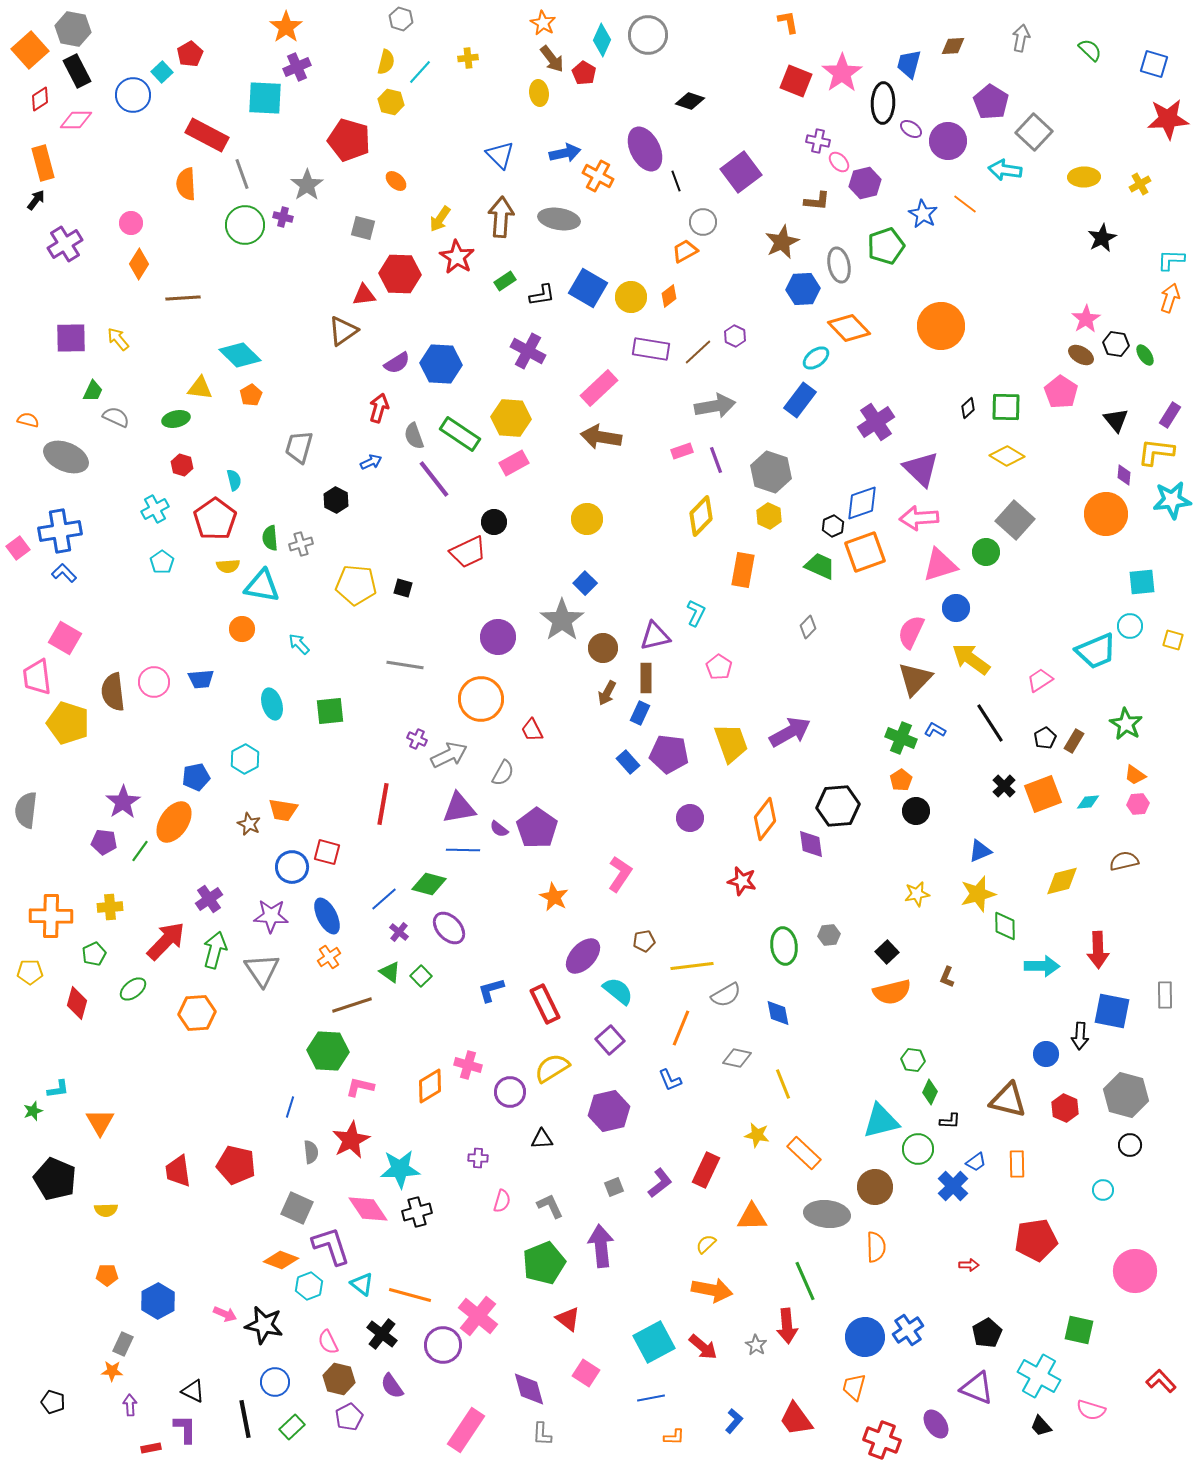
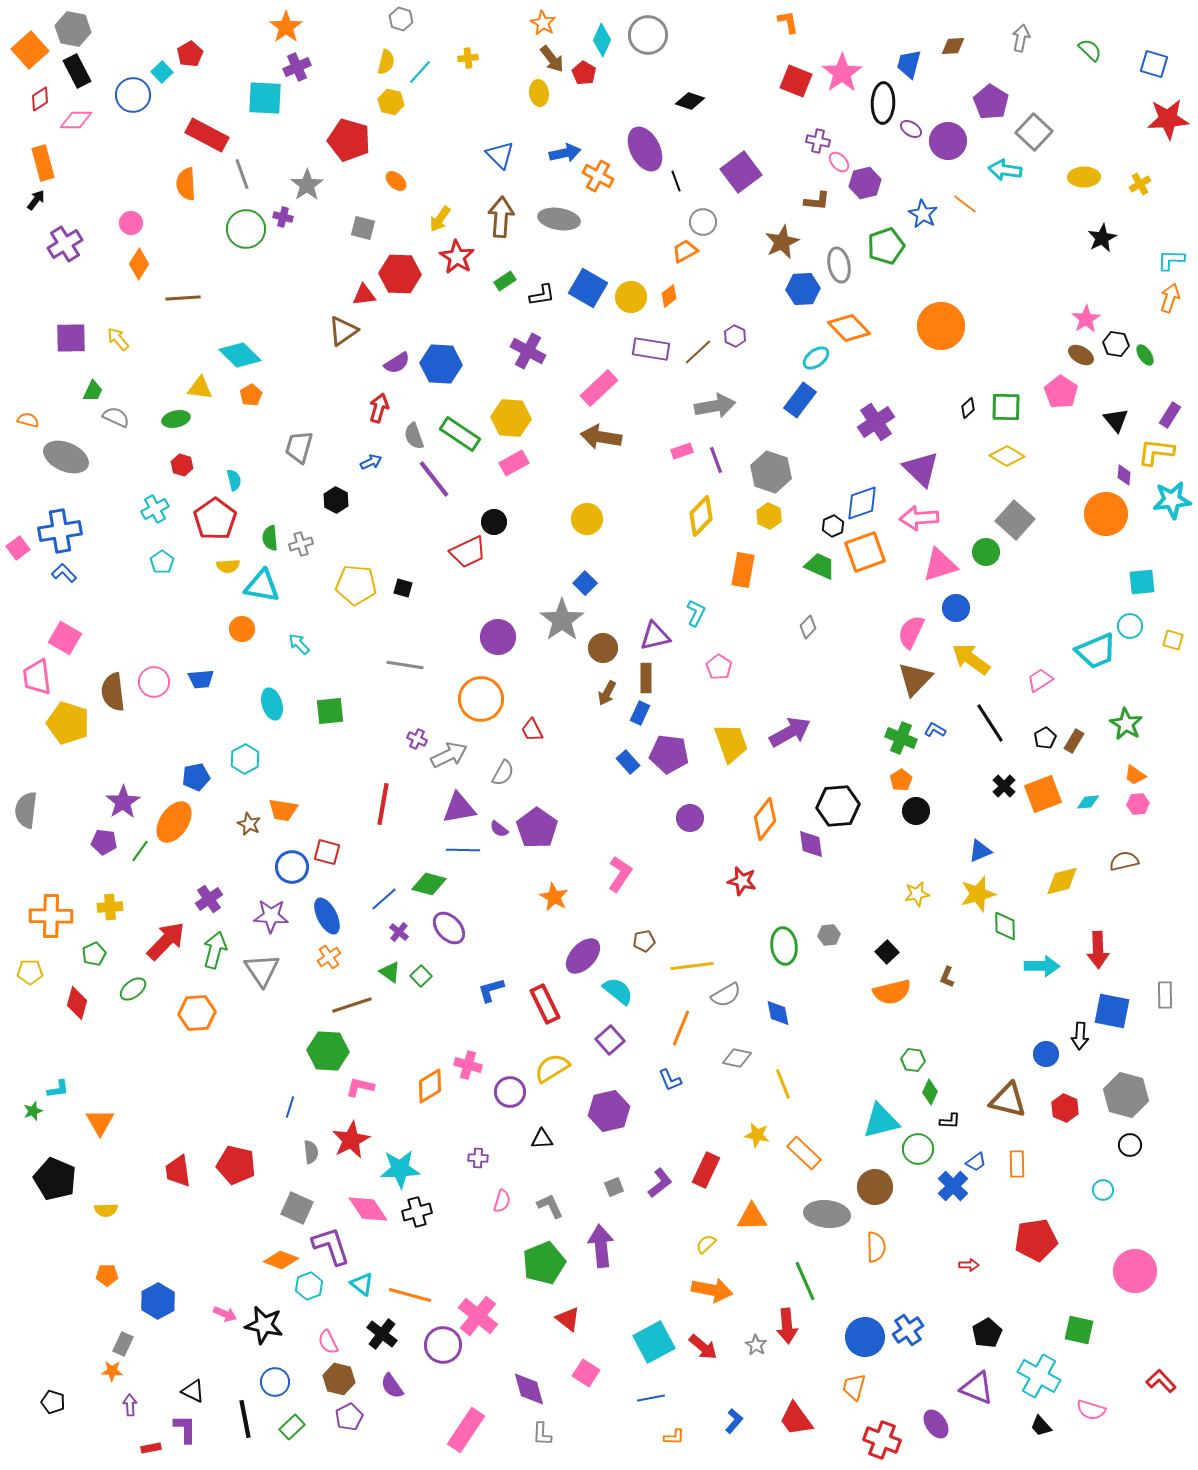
green circle at (245, 225): moved 1 px right, 4 px down
